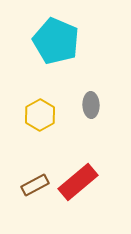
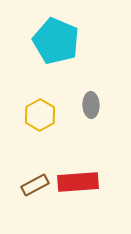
red rectangle: rotated 36 degrees clockwise
